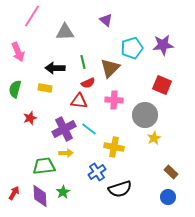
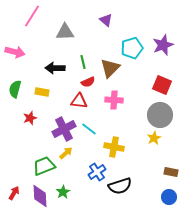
purple star: rotated 15 degrees counterclockwise
pink arrow: moved 3 px left; rotated 54 degrees counterclockwise
red semicircle: moved 1 px up
yellow rectangle: moved 3 px left, 4 px down
gray circle: moved 15 px right
yellow arrow: rotated 40 degrees counterclockwise
green trapezoid: rotated 15 degrees counterclockwise
brown rectangle: rotated 32 degrees counterclockwise
black semicircle: moved 3 px up
blue circle: moved 1 px right
